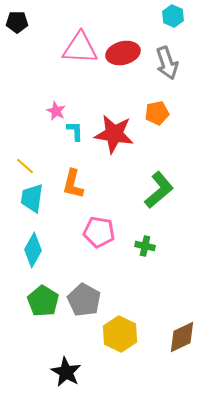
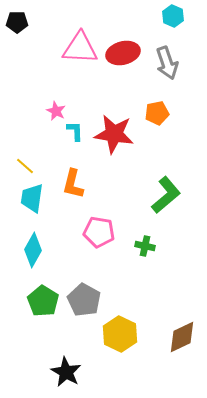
green L-shape: moved 7 px right, 5 px down
